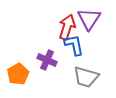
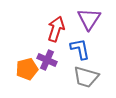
red arrow: moved 11 px left, 2 px down
blue L-shape: moved 6 px right, 4 px down
orange pentagon: moved 9 px right, 5 px up; rotated 15 degrees clockwise
